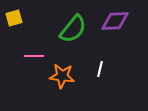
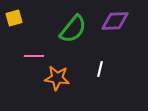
orange star: moved 5 px left, 2 px down
